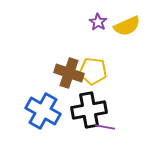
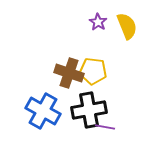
yellow semicircle: rotated 88 degrees counterclockwise
